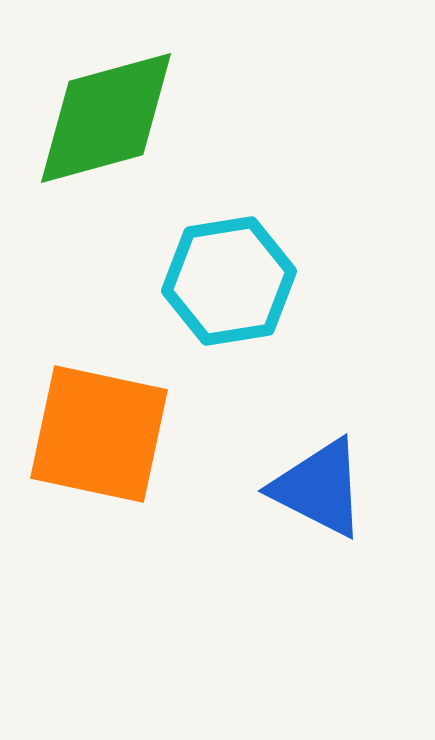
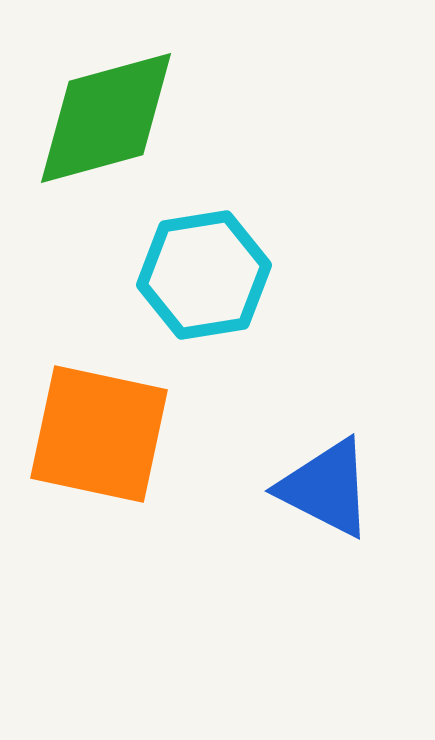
cyan hexagon: moved 25 px left, 6 px up
blue triangle: moved 7 px right
